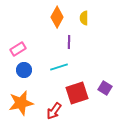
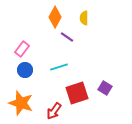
orange diamond: moved 2 px left
purple line: moved 2 px left, 5 px up; rotated 56 degrees counterclockwise
pink rectangle: moved 4 px right; rotated 21 degrees counterclockwise
blue circle: moved 1 px right
orange star: rotated 30 degrees clockwise
